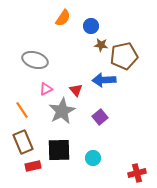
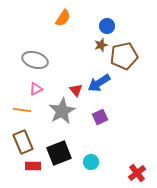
blue circle: moved 16 px right
brown star: rotated 24 degrees counterclockwise
blue arrow: moved 5 px left, 3 px down; rotated 30 degrees counterclockwise
pink triangle: moved 10 px left
orange line: rotated 48 degrees counterclockwise
purple square: rotated 14 degrees clockwise
black square: moved 3 px down; rotated 20 degrees counterclockwise
cyan circle: moved 2 px left, 4 px down
red rectangle: rotated 14 degrees clockwise
red cross: rotated 24 degrees counterclockwise
